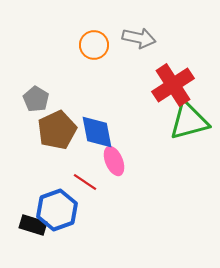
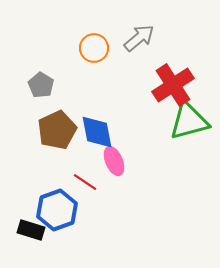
gray arrow: rotated 52 degrees counterclockwise
orange circle: moved 3 px down
gray pentagon: moved 5 px right, 14 px up
black rectangle: moved 2 px left, 5 px down
